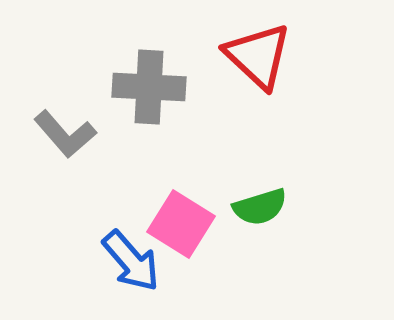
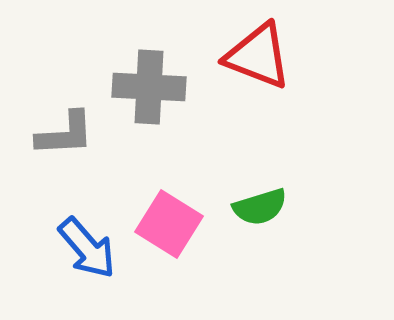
red triangle: rotated 22 degrees counterclockwise
gray L-shape: rotated 52 degrees counterclockwise
pink square: moved 12 px left
blue arrow: moved 44 px left, 13 px up
